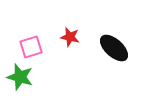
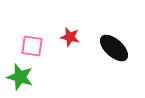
pink square: moved 1 px right, 1 px up; rotated 25 degrees clockwise
